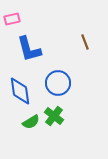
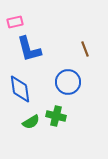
pink rectangle: moved 3 px right, 3 px down
brown line: moved 7 px down
blue circle: moved 10 px right, 1 px up
blue diamond: moved 2 px up
green cross: moved 2 px right; rotated 24 degrees counterclockwise
